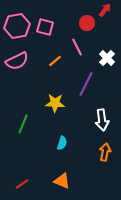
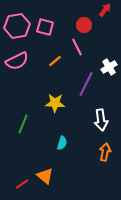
red circle: moved 3 px left, 2 px down
white cross: moved 2 px right, 9 px down; rotated 14 degrees clockwise
white arrow: moved 1 px left
orange triangle: moved 17 px left, 5 px up; rotated 18 degrees clockwise
